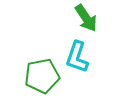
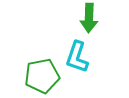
green arrow: moved 3 px right; rotated 36 degrees clockwise
